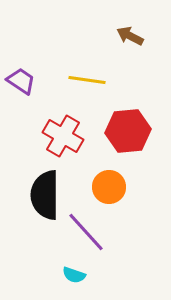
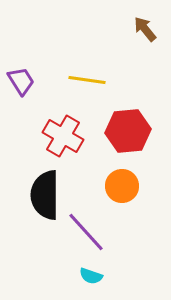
brown arrow: moved 15 px right, 7 px up; rotated 24 degrees clockwise
purple trapezoid: rotated 24 degrees clockwise
orange circle: moved 13 px right, 1 px up
cyan semicircle: moved 17 px right, 1 px down
